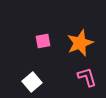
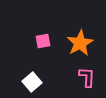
orange star: rotated 8 degrees counterclockwise
pink L-shape: rotated 20 degrees clockwise
